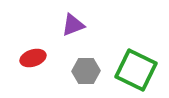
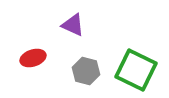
purple triangle: rotated 45 degrees clockwise
gray hexagon: rotated 16 degrees clockwise
